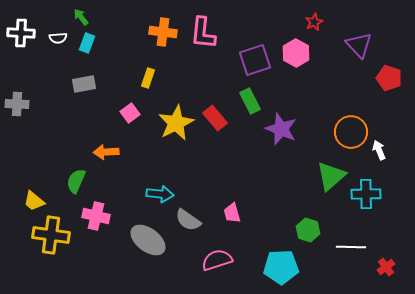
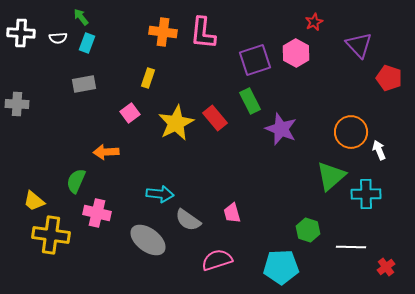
pink cross: moved 1 px right, 3 px up
